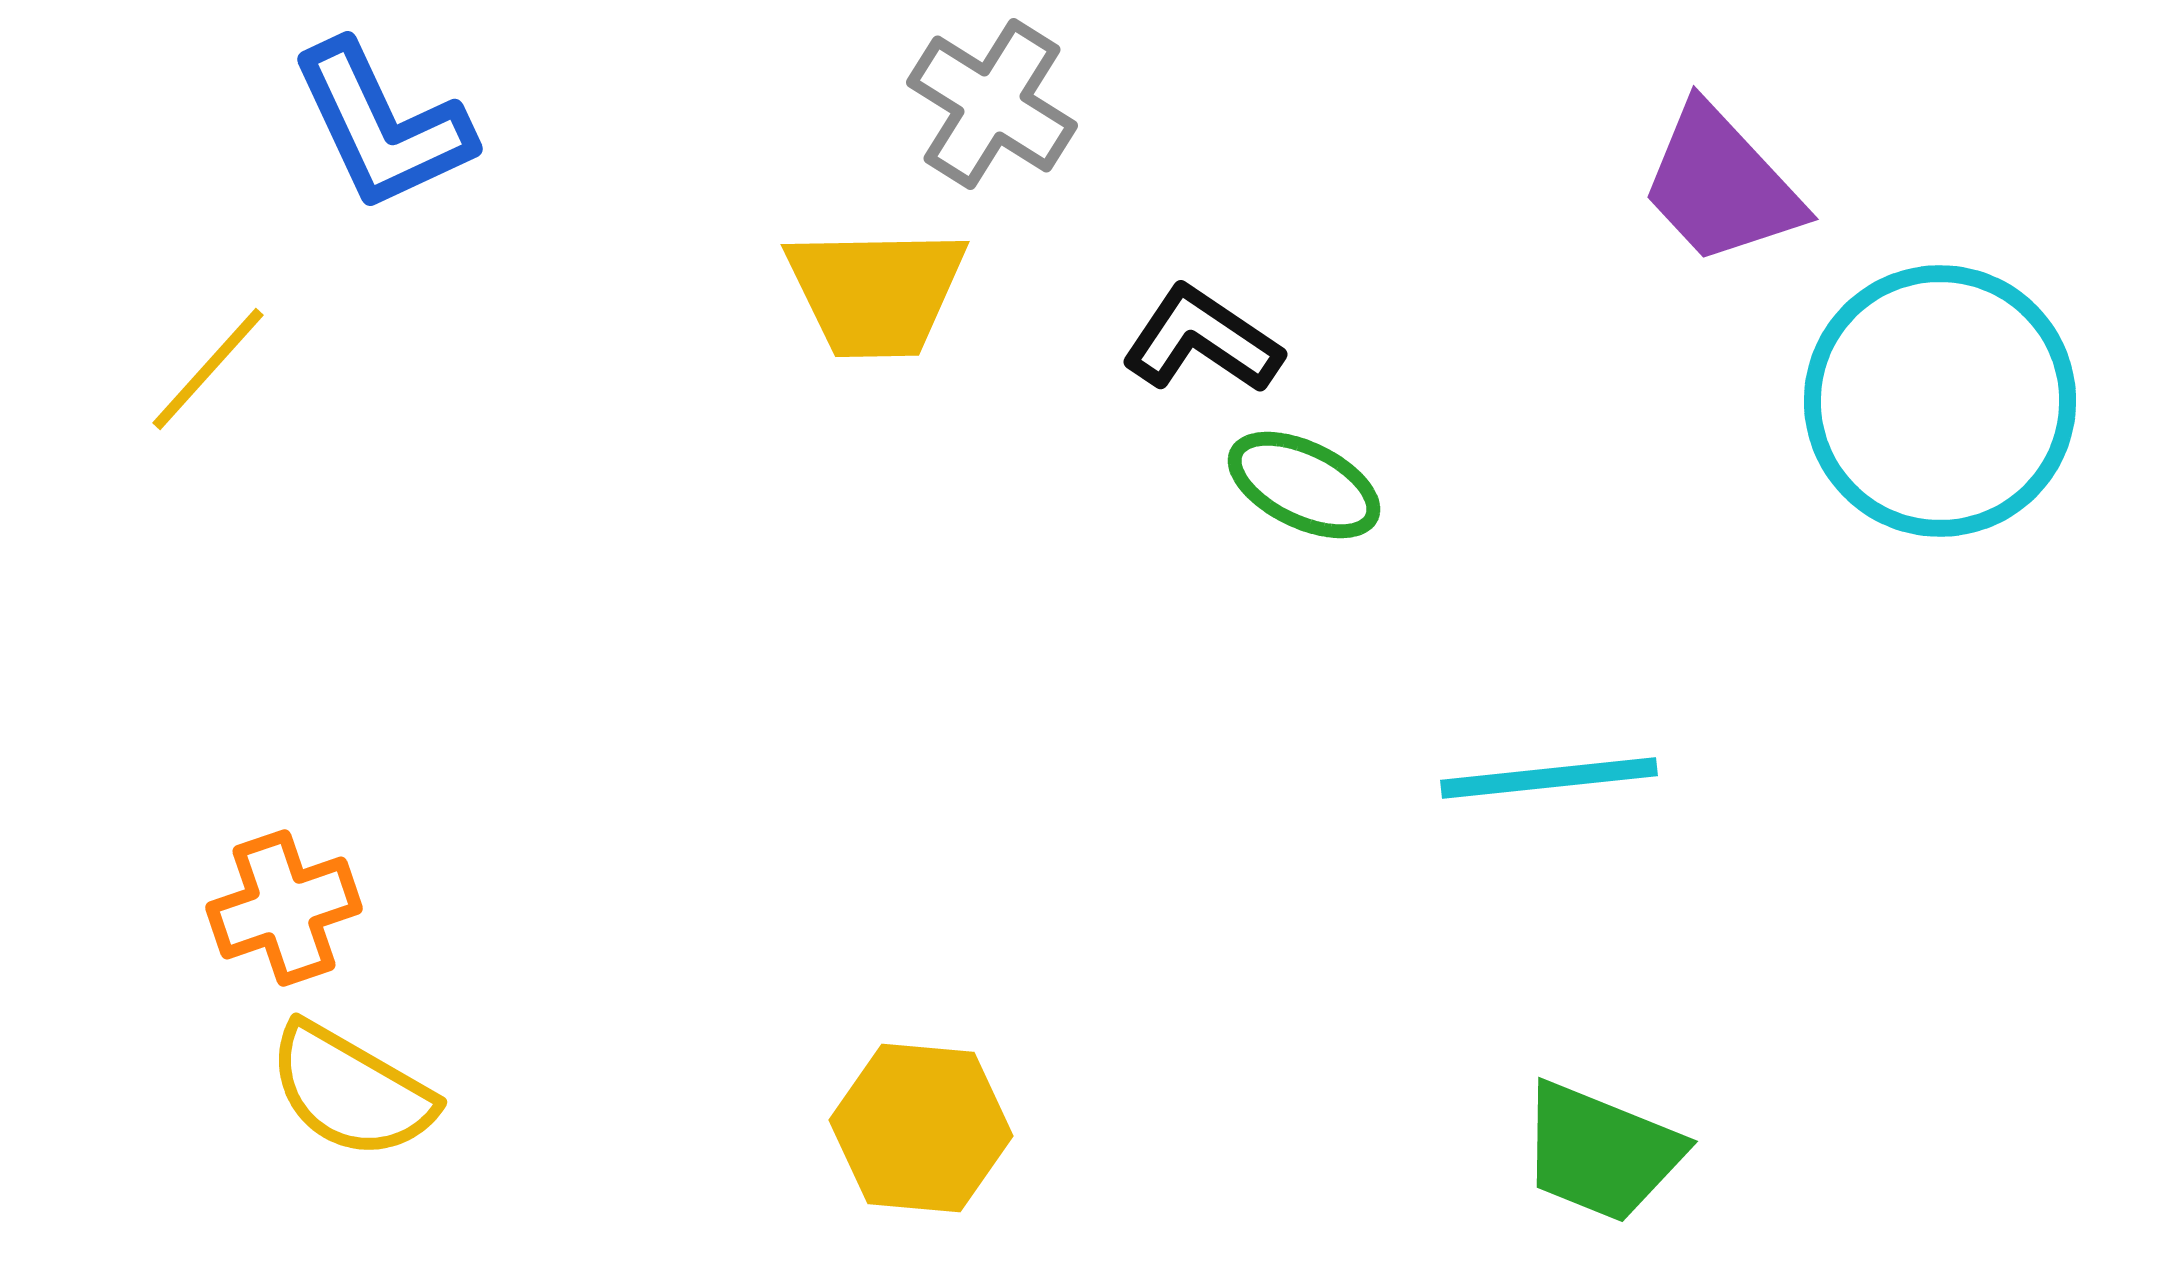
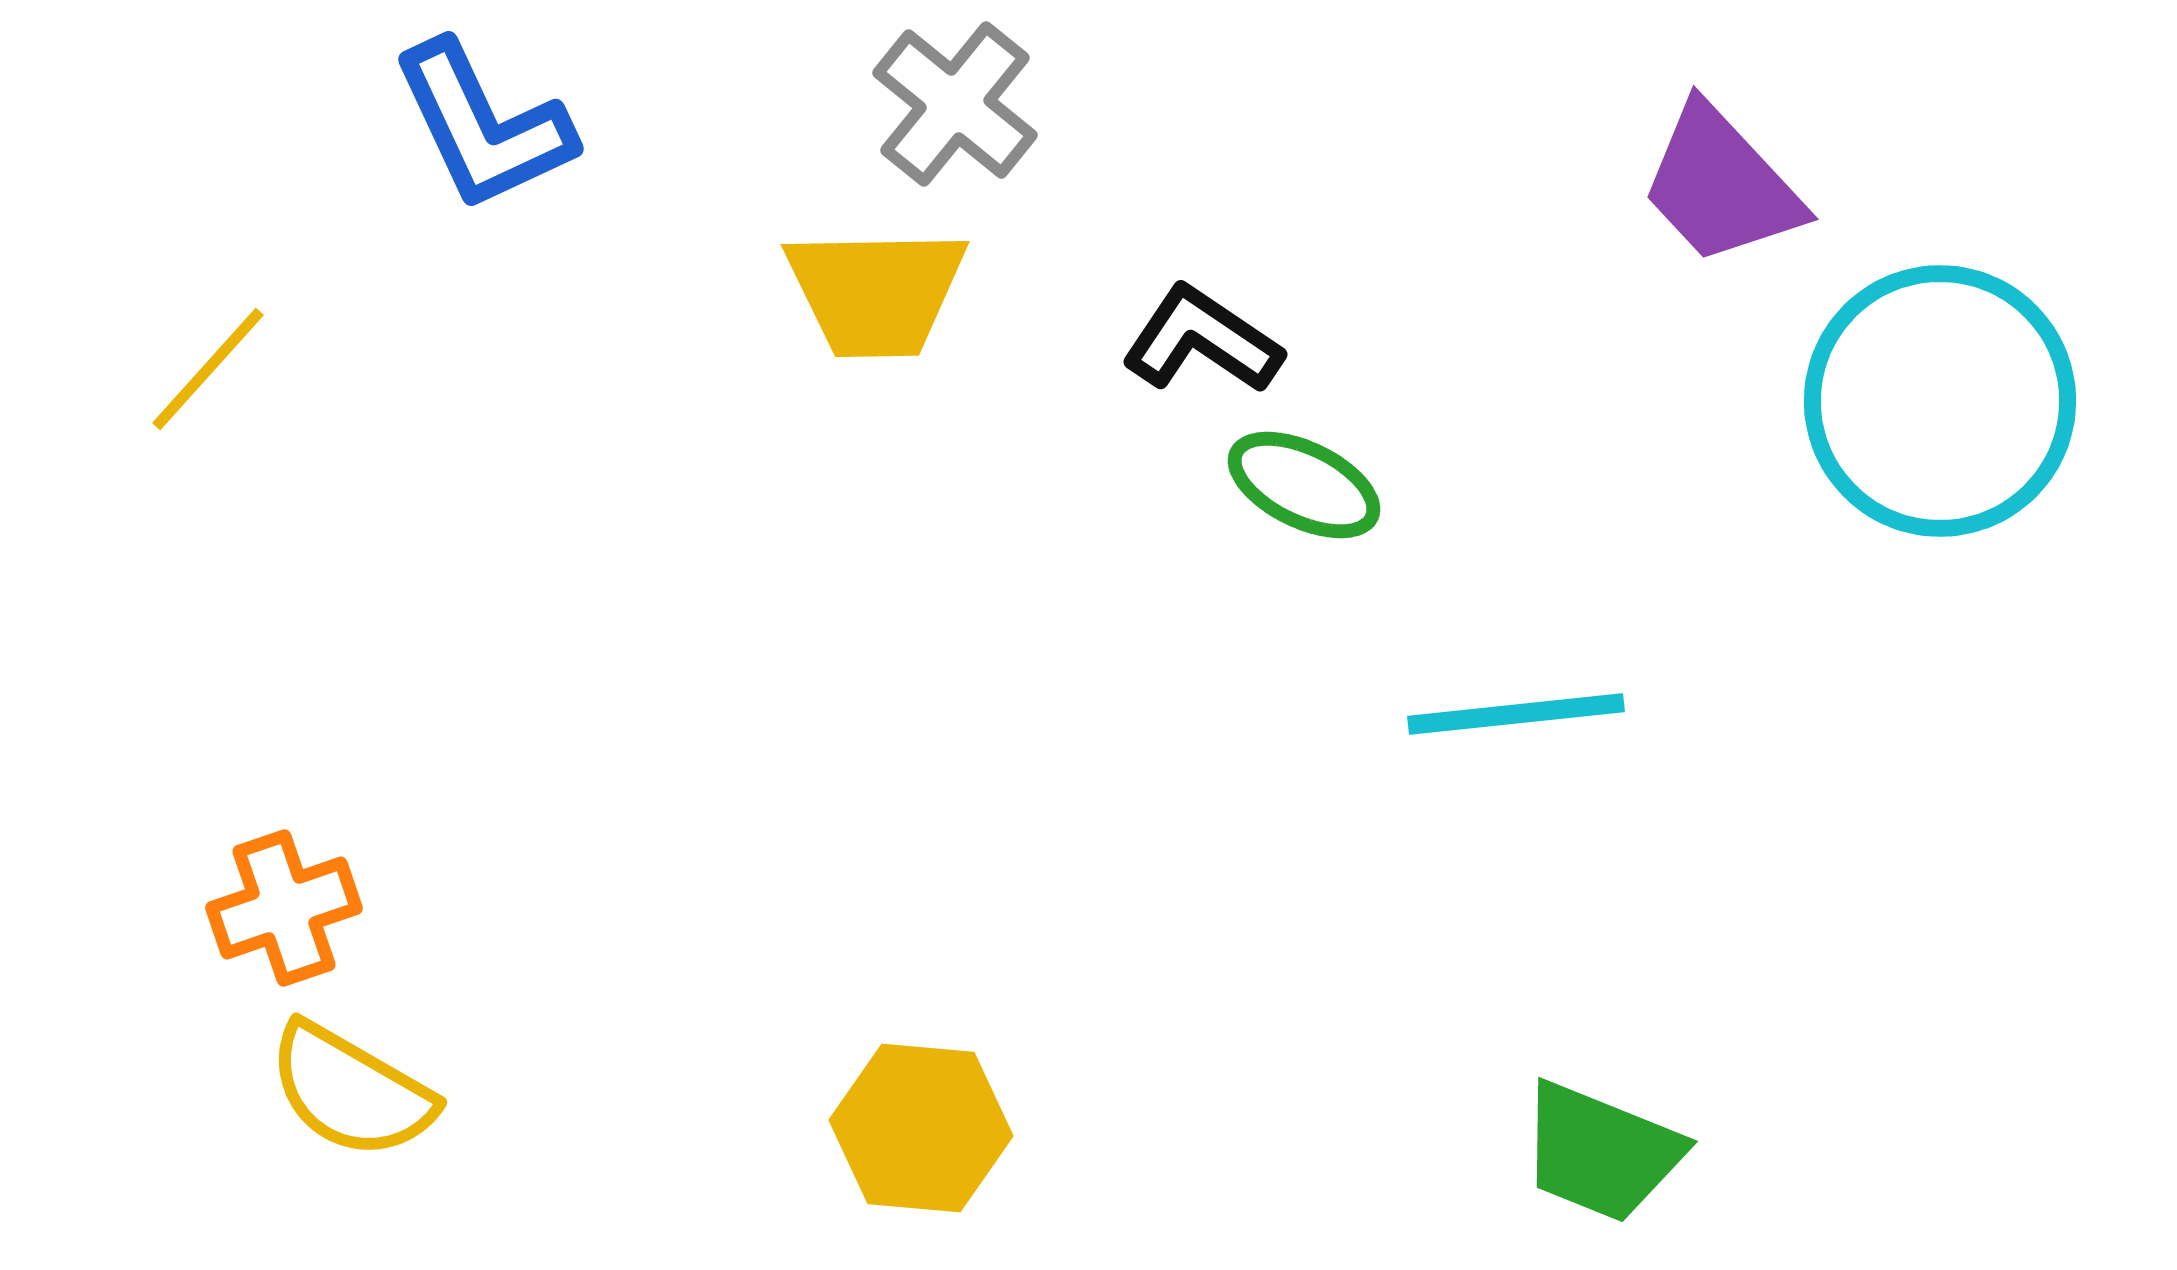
gray cross: moved 37 px left; rotated 7 degrees clockwise
blue L-shape: moved 101 px right
cyan line: moved 33 px left, 64 px up
